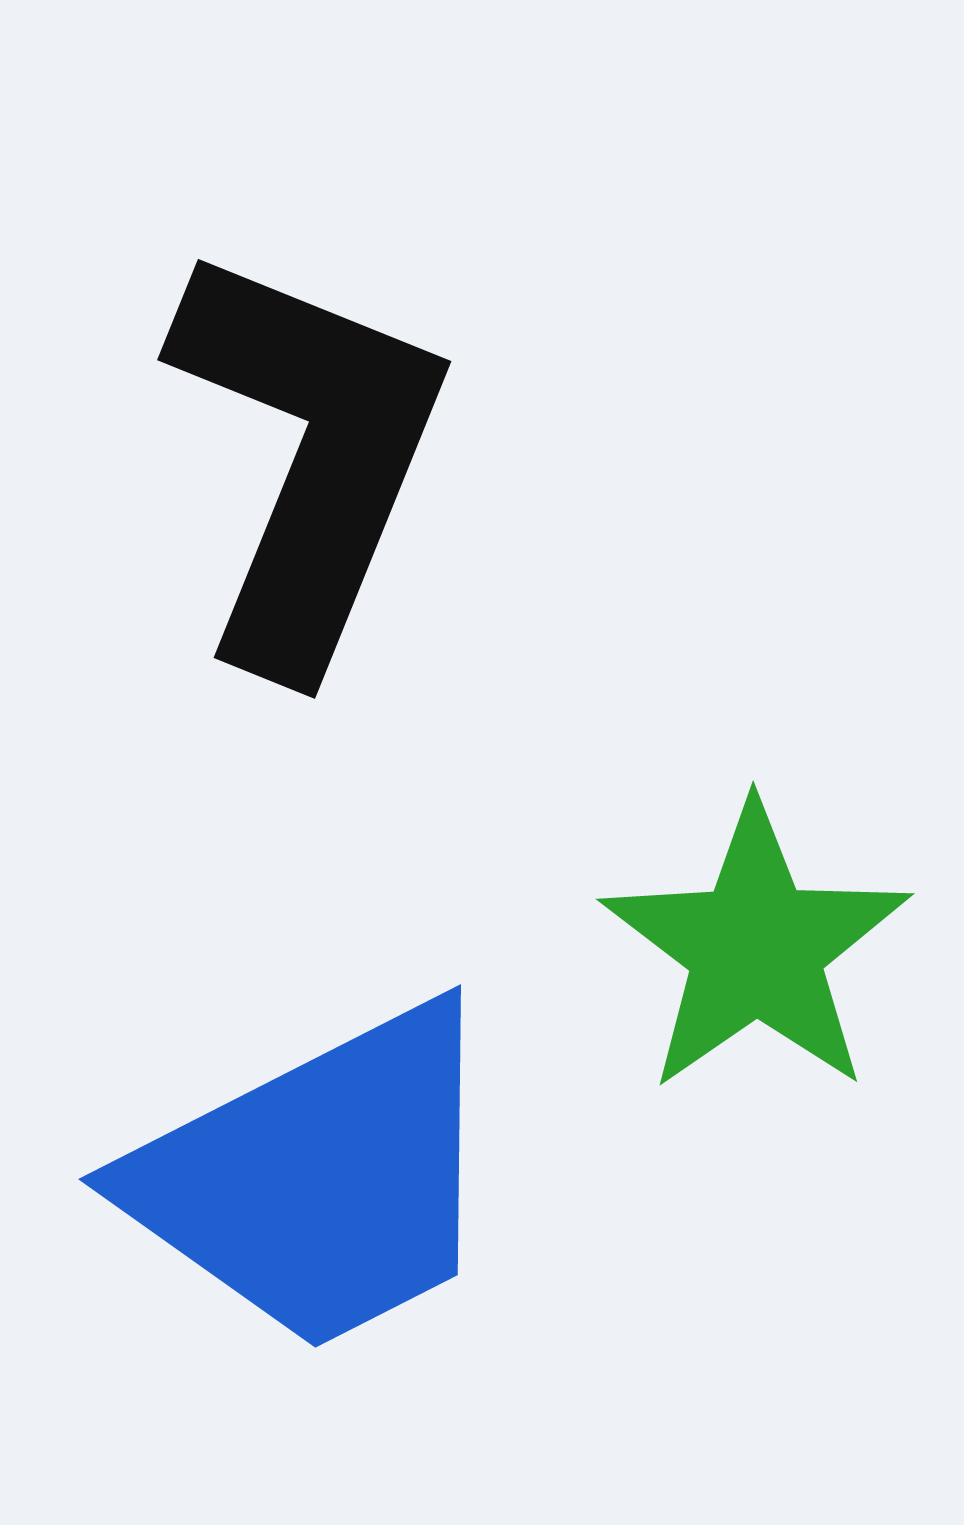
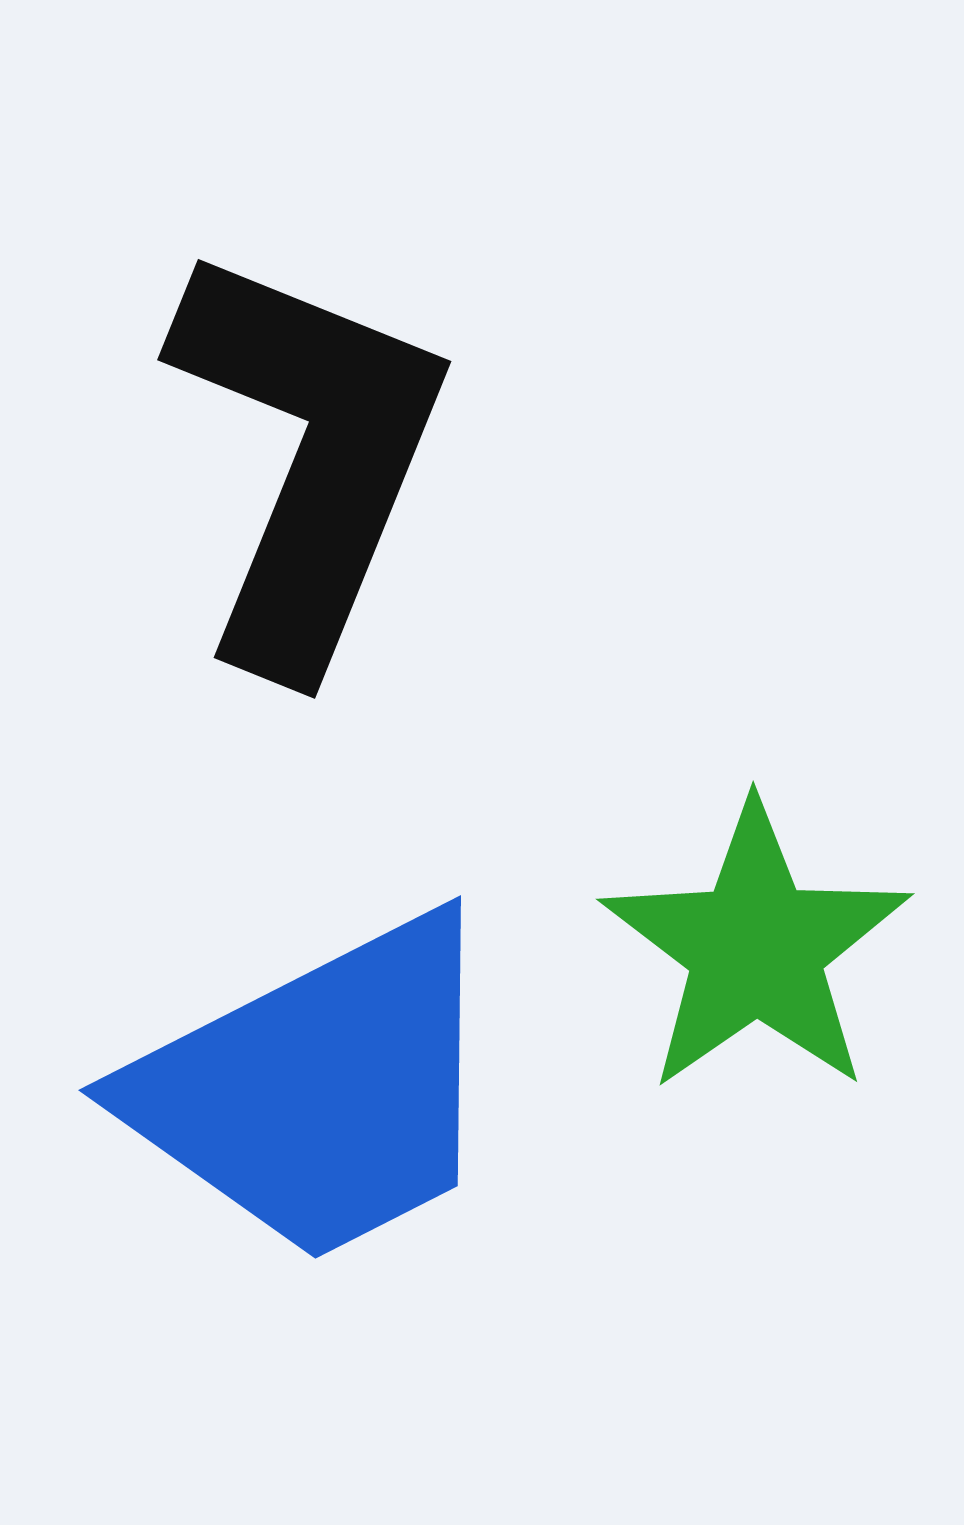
blue trapezoid: moved 89 px up
